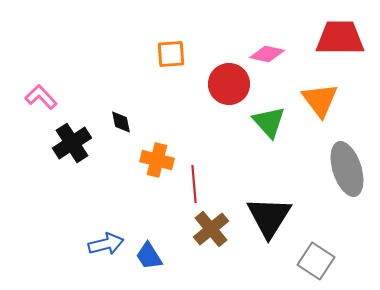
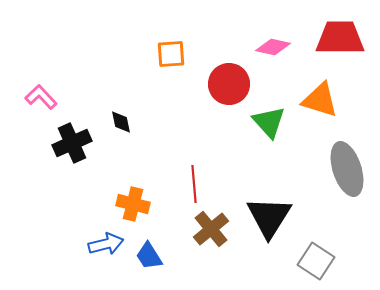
pink diamond: moved 6 px right, 7 px up
orange triangle: rotated 36 degrees counterclockwise
black cross: rotated 9 degrees clockwise
orange cross: moved 24 px left, 44 px down
